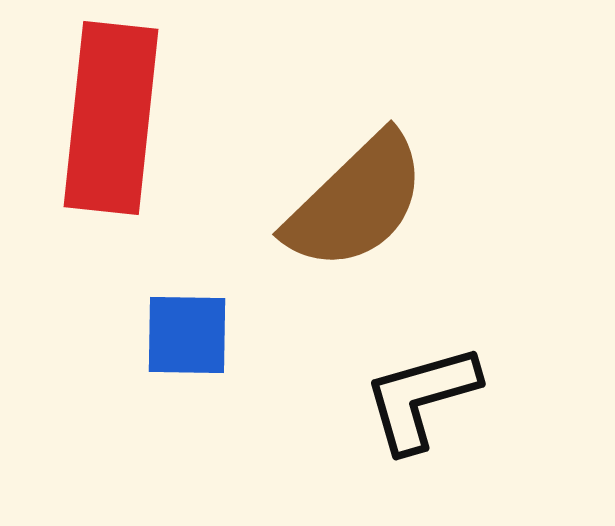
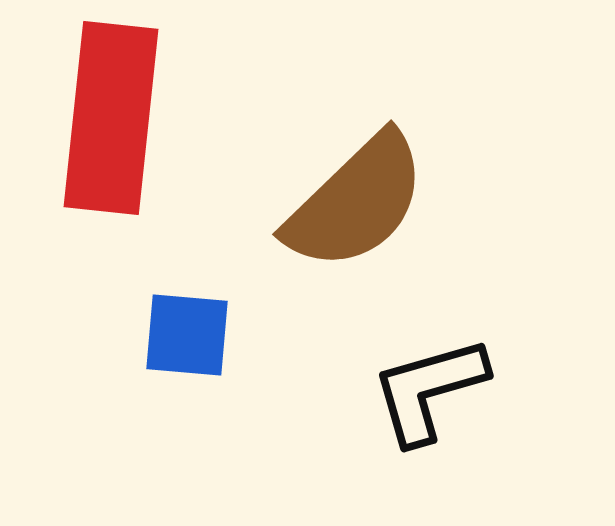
blue square: rotated 4 degrees clockwise
black L-shape: moved 8 px right, 8 px up
